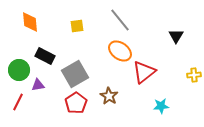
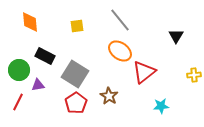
gray square: rotated 28 degrees counterclockwise
